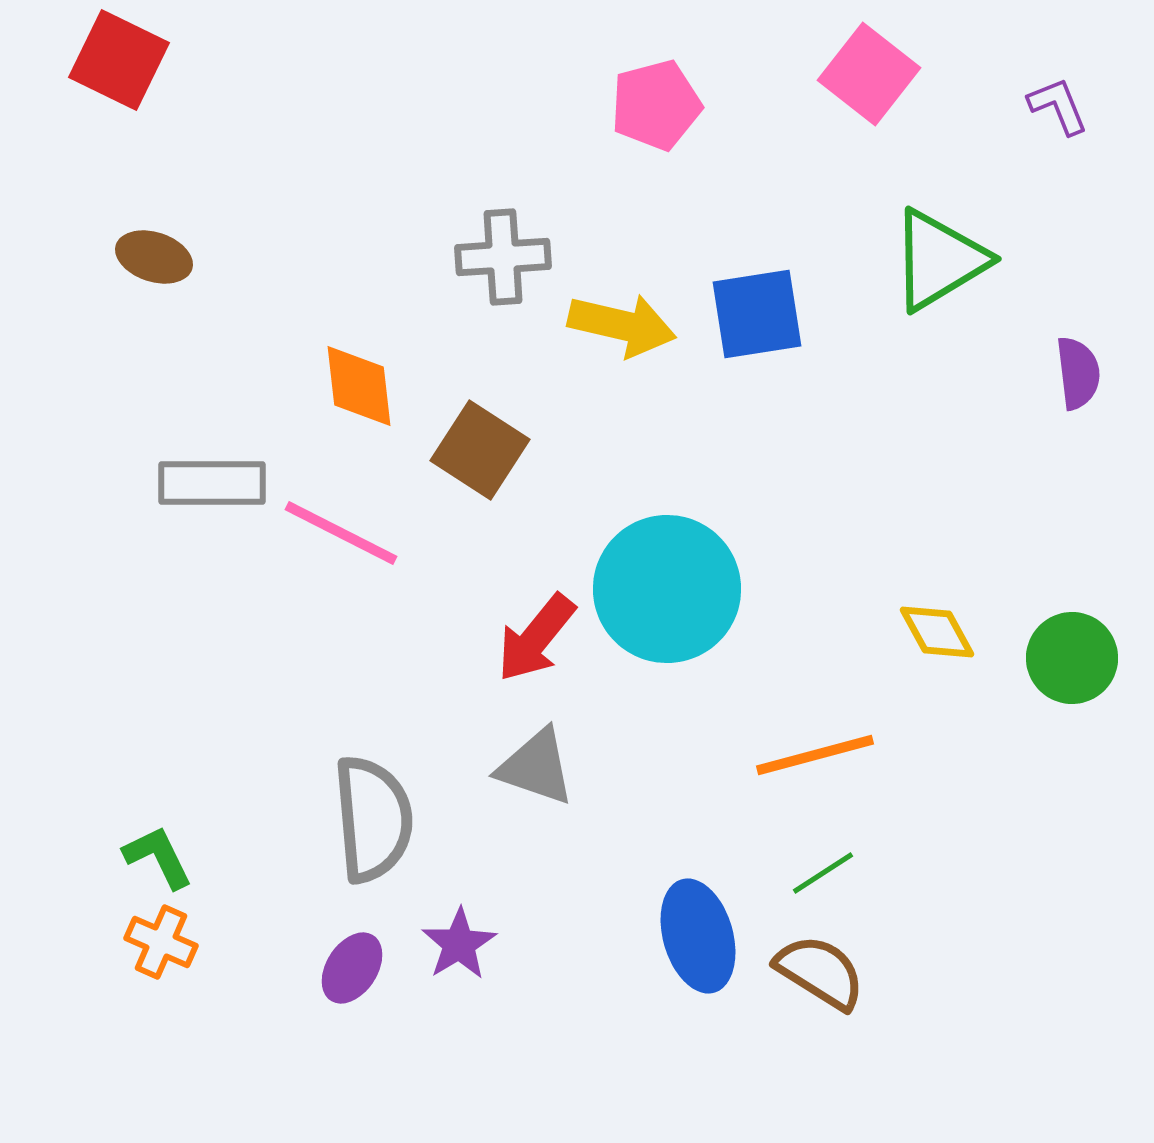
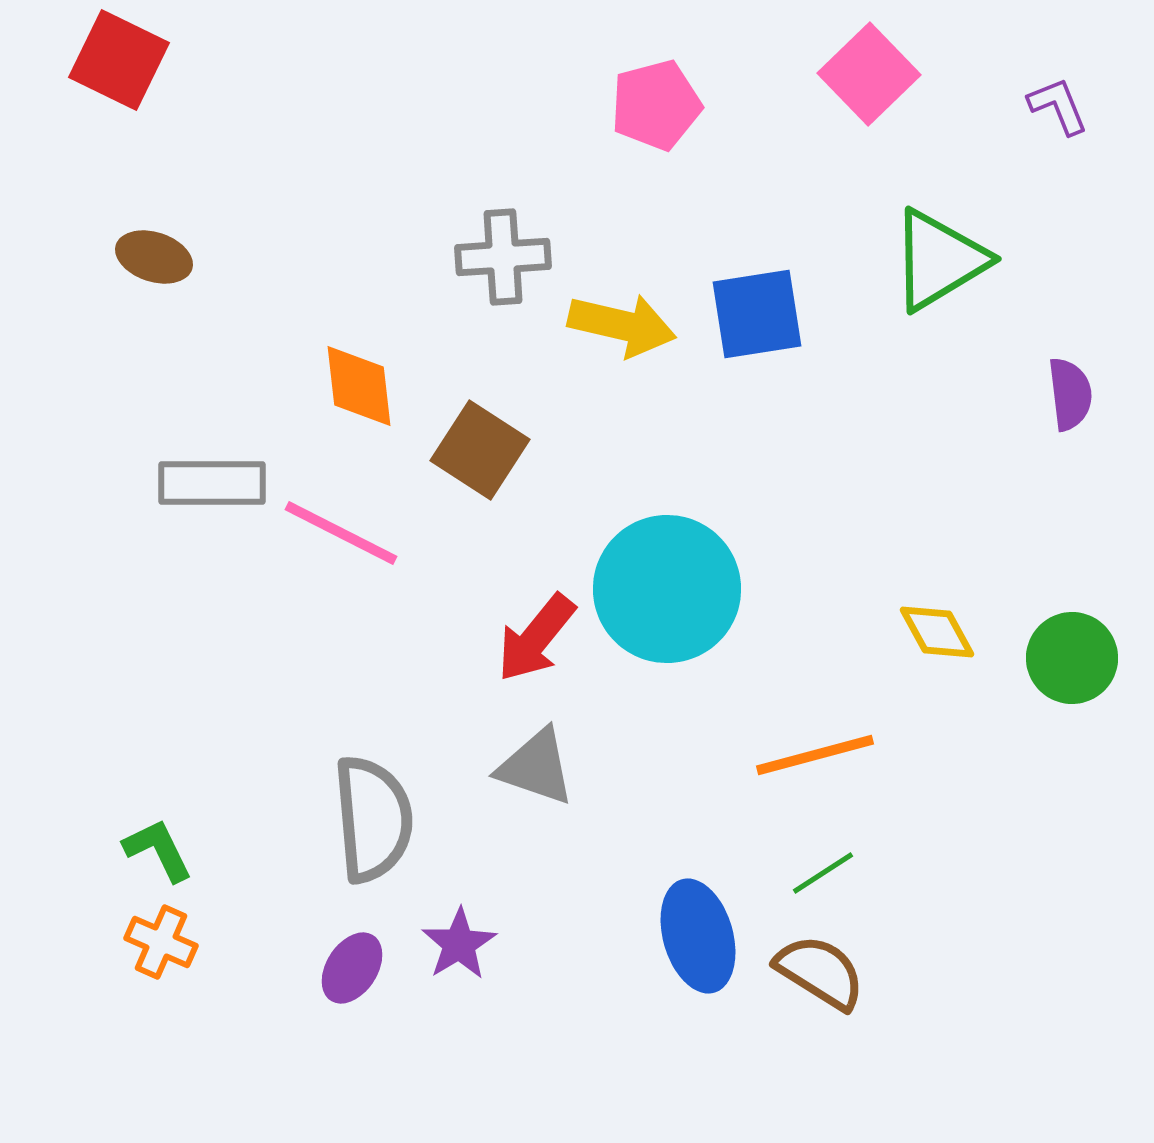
pink square: rotated 8 degrees clockwise
purple semicircle: moved 8 px left, 21 px down
green L-shape: moved 7 px up
